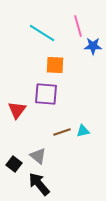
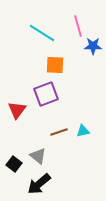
purple square: rotated 25 degrees counterclockwise
brown line: moved 3 px left
black arrow: rotated 90 degrees counterclockwise
